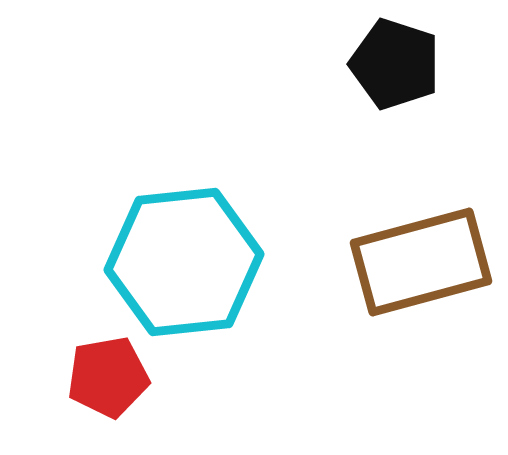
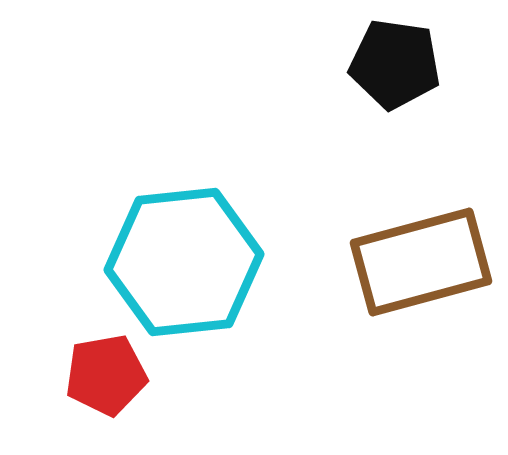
black pentagon: rotated 10 degrees counterclockwise
red pentagon: moved 2 px left, 2 px up
